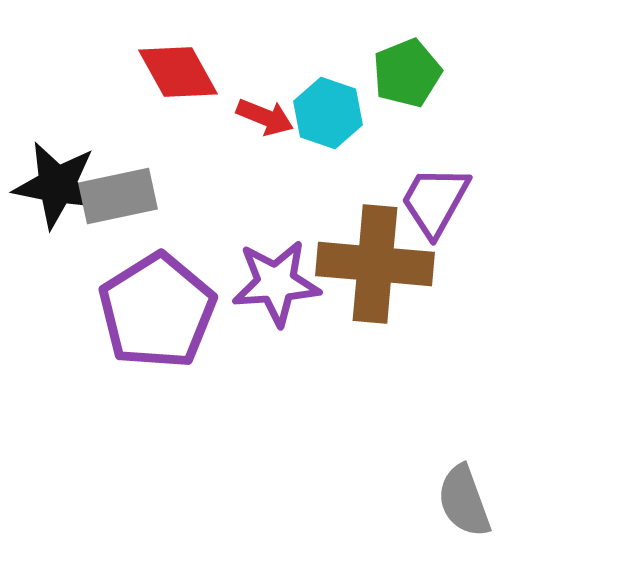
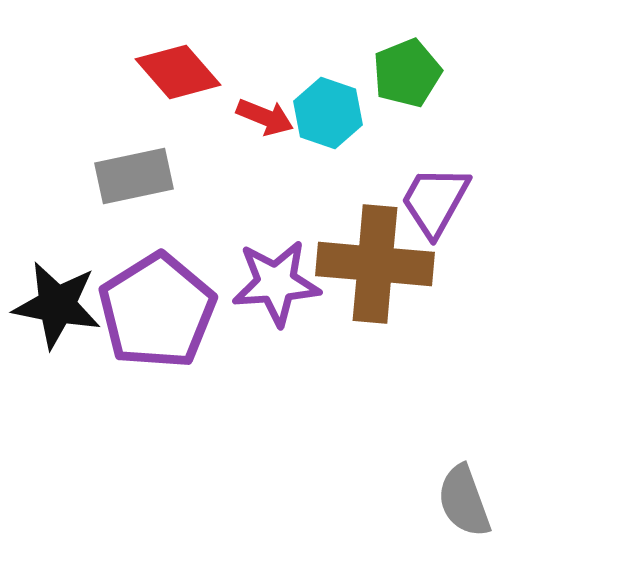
red diamond: rotated 12 degrees counterclockwise
black star: moved 120 px down
gray rectangle: moved 16 px right, 20 px up
